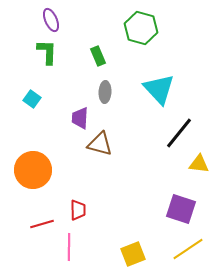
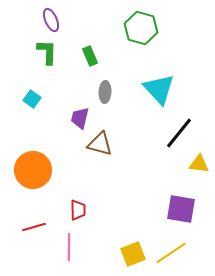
green rectangle: moved 8 px left
purple trapezoid: rotated 10 degrees clockwise
purple square: rotated 8 degrees counterclockwise
red line: moved 8 px left, 3 px down
yellow line: moved 17 px left, 4 px down
